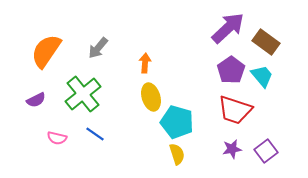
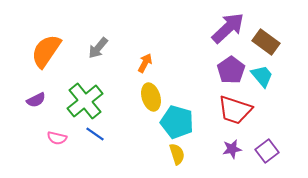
orange arrow: rotated 24 degrees clockwise
green cross: moved 2 px right, 7 px down
purple square: moved 1 px right
